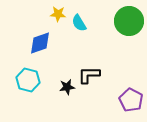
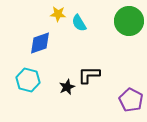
black star: rotated 14 degrees counterclockwise
